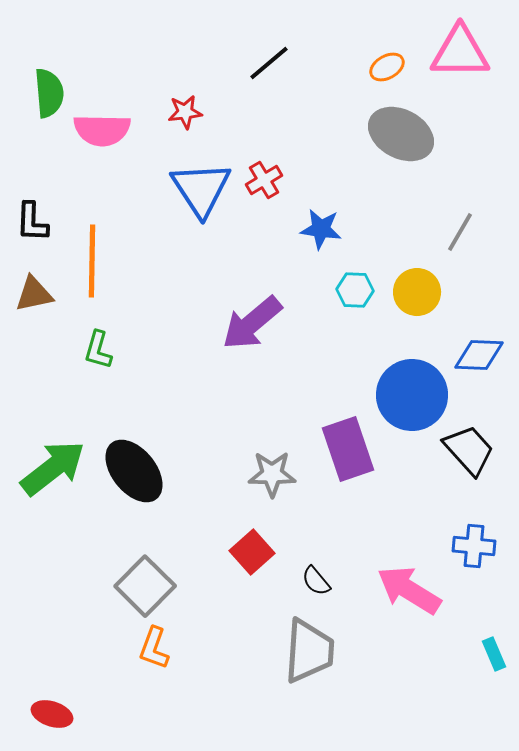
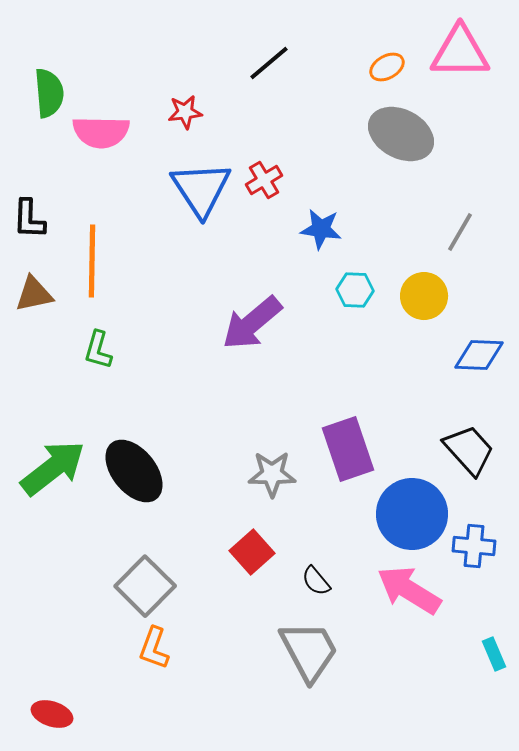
pink semicircle: moved 1 px left, 2 px down
black L-shape: moved 3 px left, 3 px up
yellow circle: moved 7 px right, 4 px down
blue circle: moved 119 px down
gray trapezoid: rotated 32 degrees counterclockwise
